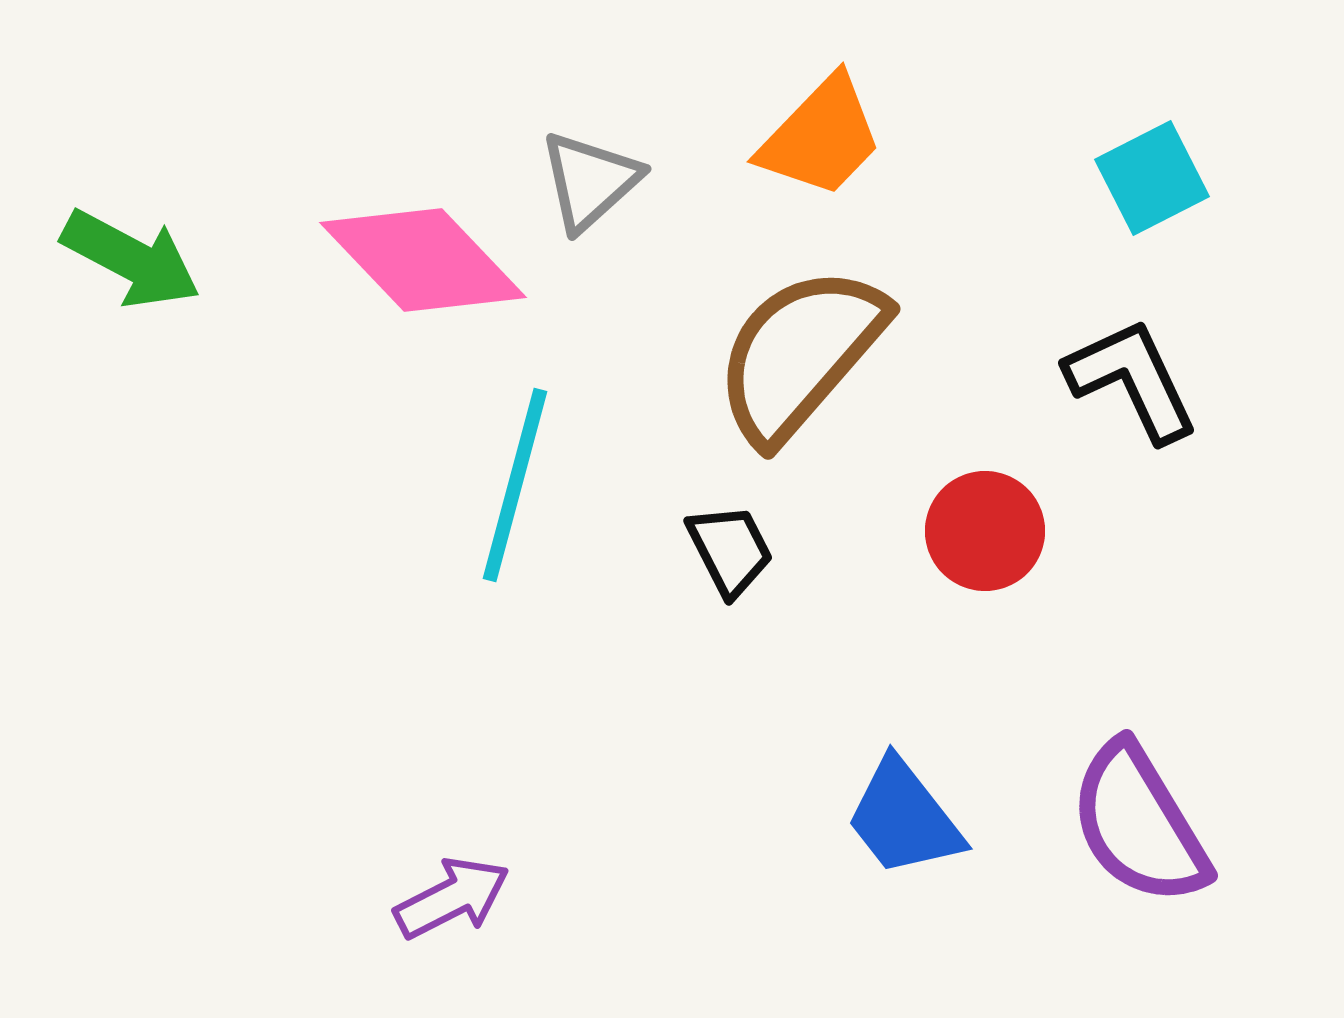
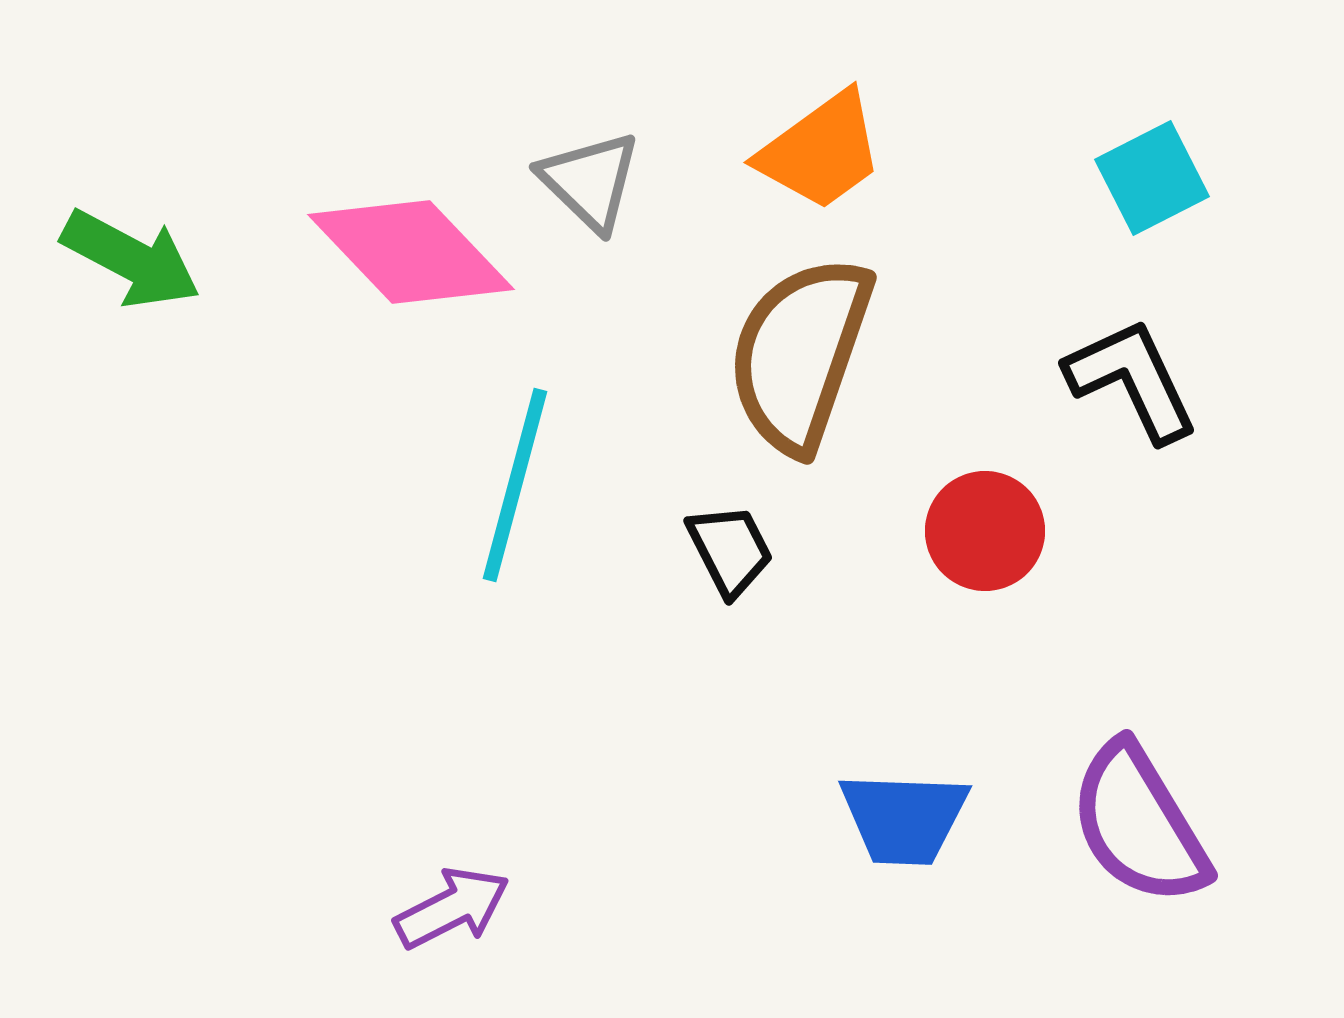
orange trapezoid: moved 14 px down; rotated 10 degrees clockwise
gray triangle: rotated 34 degrees counterclockwise
pink diamond: moved 12 px left, 8 px up
brown semicircle: rotated 22 degrees counterclockwise
blue trapezoid: rotated 50 degrees counterclockwise
purple arrow: moved 10 px down
